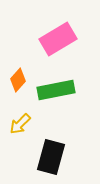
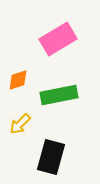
orange diamond: rotated 30 degrees clockwise
green rectangle: moved 3 px right, 5 px down
